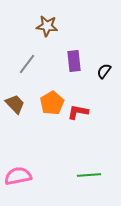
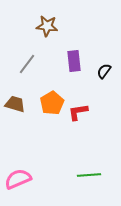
brown trapezoid: rotated 30 degrees counterclockwise
red L-shape: rotated 20 degrees counterclockwise
pink semicircle: moved 3 px down; rotated 12 degrees counterclockwise
